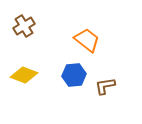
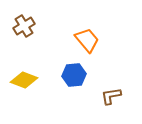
orange trapezoid: rotated 12 degrees clockwise
yellow diamond: moved 5 px down
brown L-shape: moved 6 px right, 10 px down
